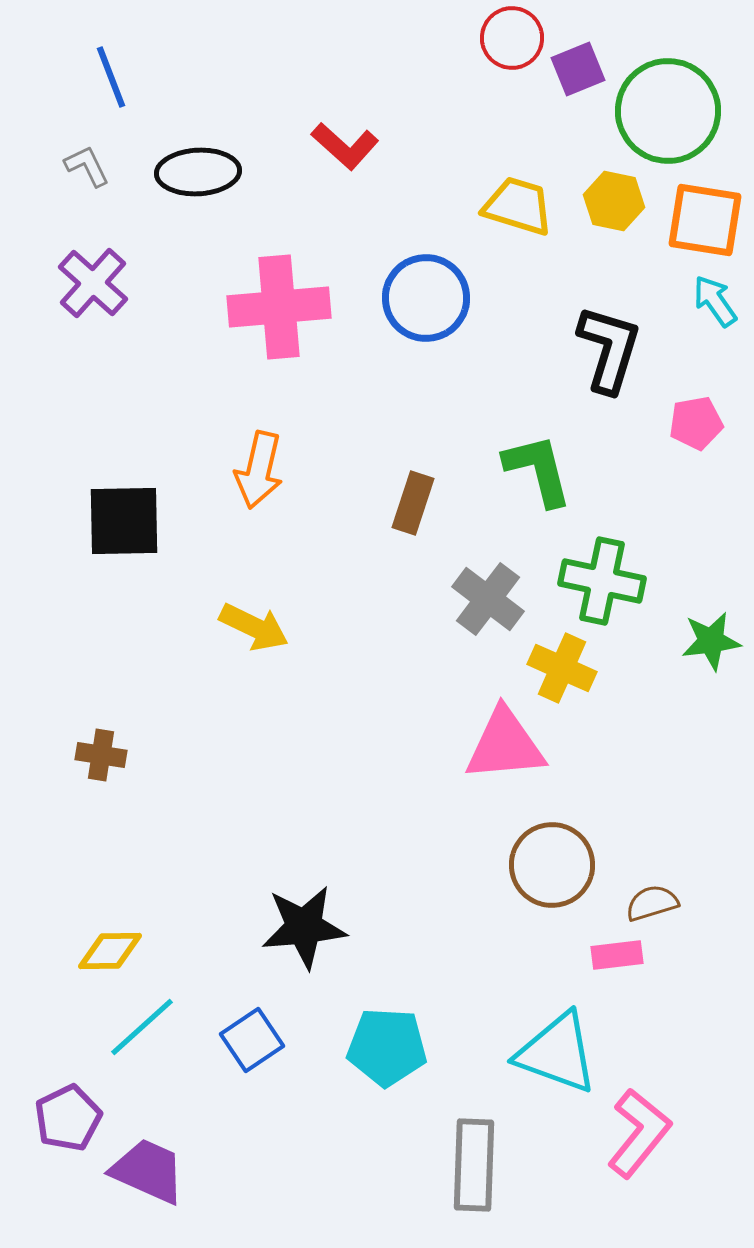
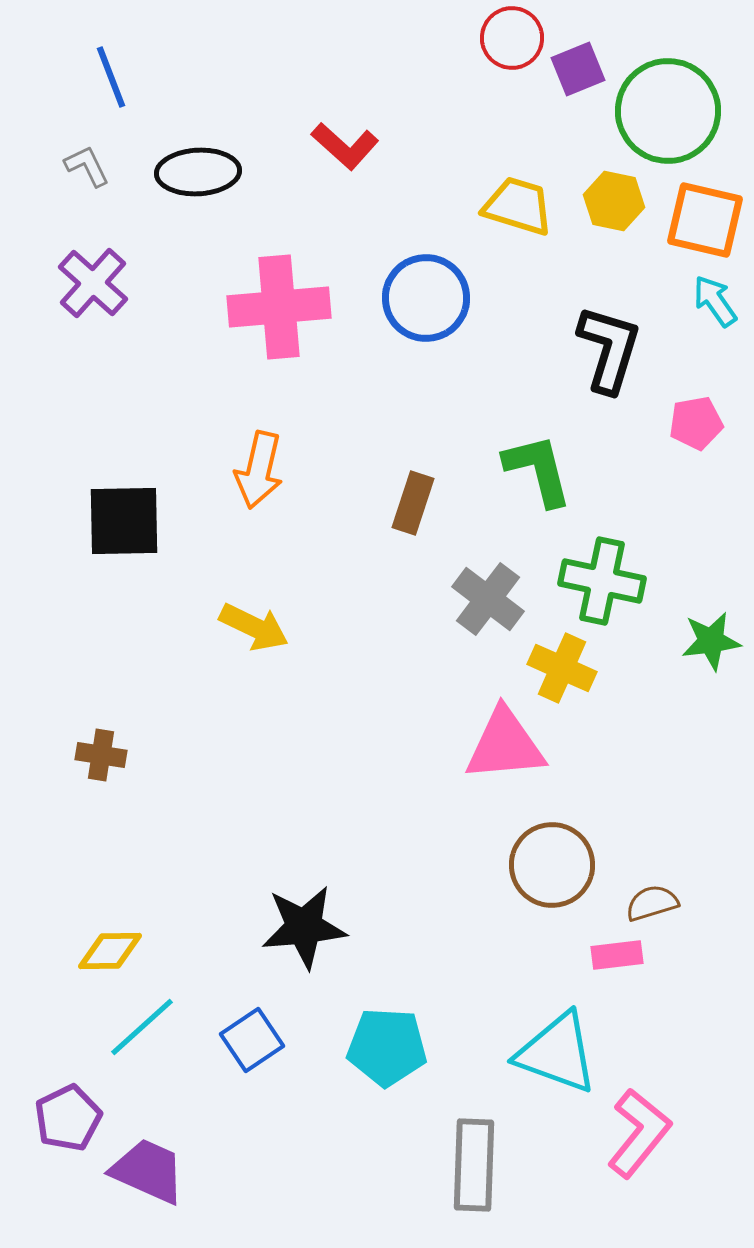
orange square: rotated 4 degrees clockwise
